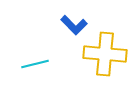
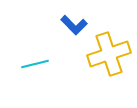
yellow cross: moved 4 px right; rotated 24 degrees counterclockwise
